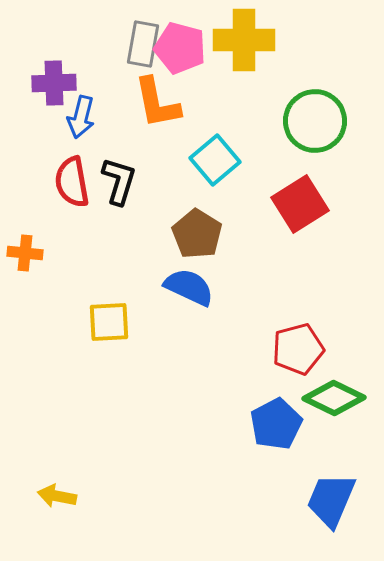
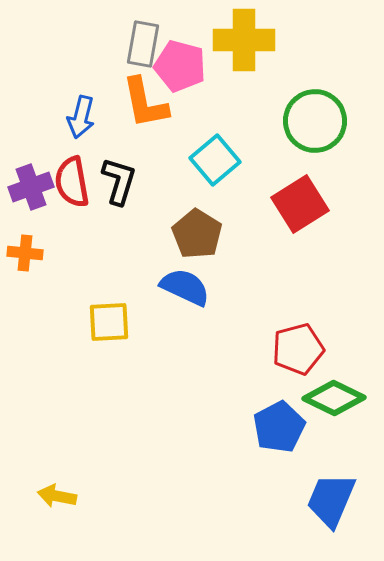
pink pentagon: moved 18 px down
purple cross: moved 23 px left, 104 px down; rotated 18 degrees counterclockwise
orange L-shape: moved 12 px left
blue semicircle: moved 4 px left
blue pentagon: moved 3 px right, 3 px down
